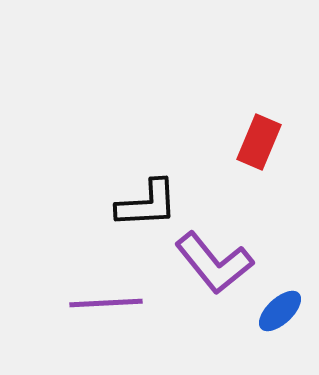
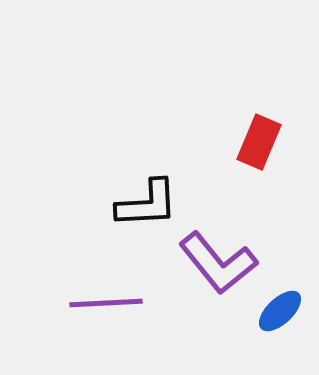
purple L-shape: moved 4 px right
